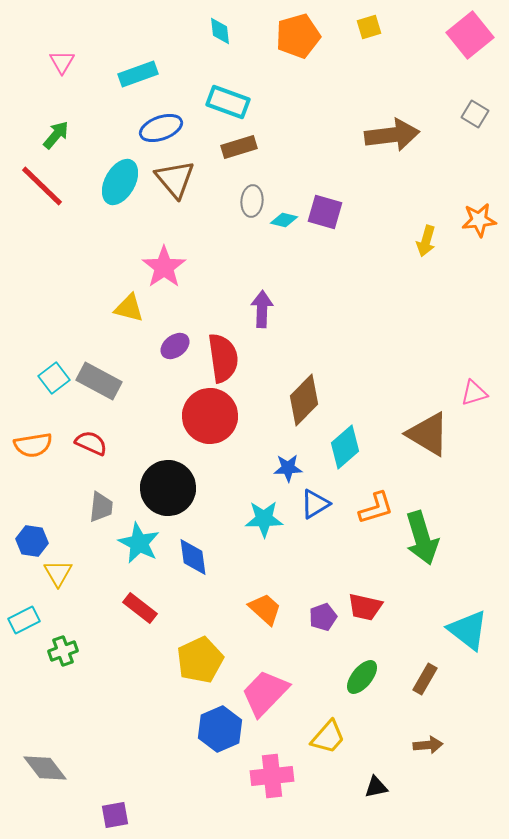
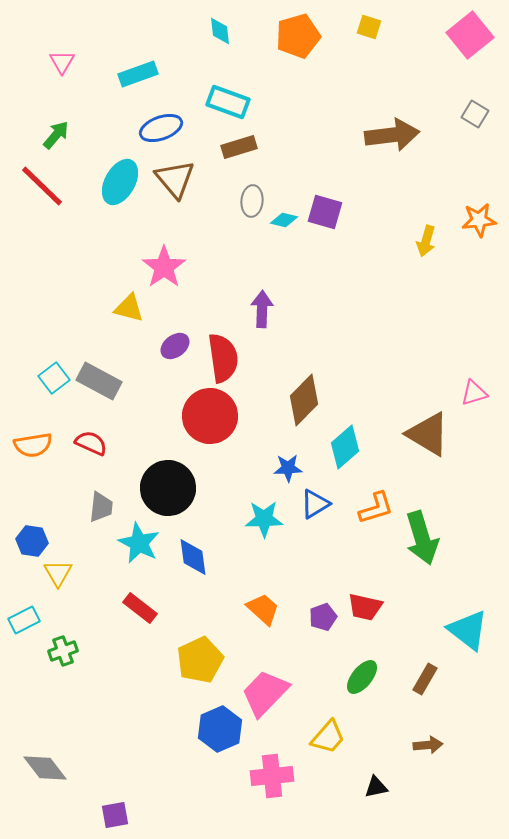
yellow square at (369, 27): rotated 35 degrees clockwise
orange trapezoid at (265, 609): moved 2 px left
